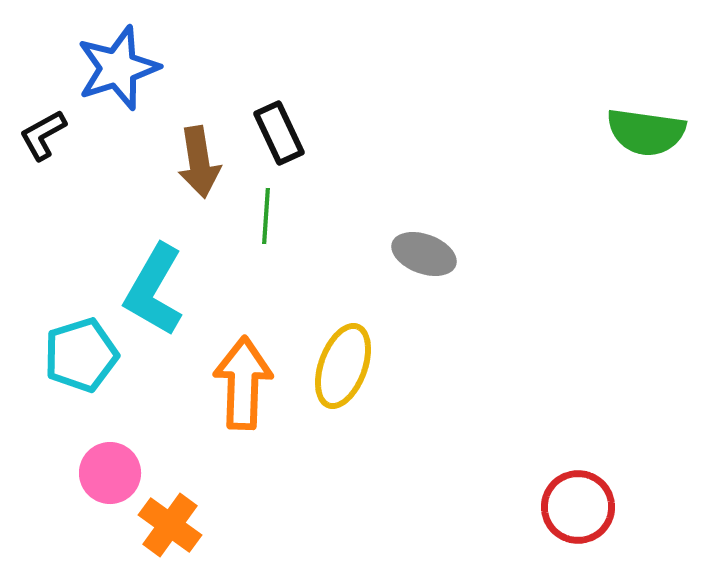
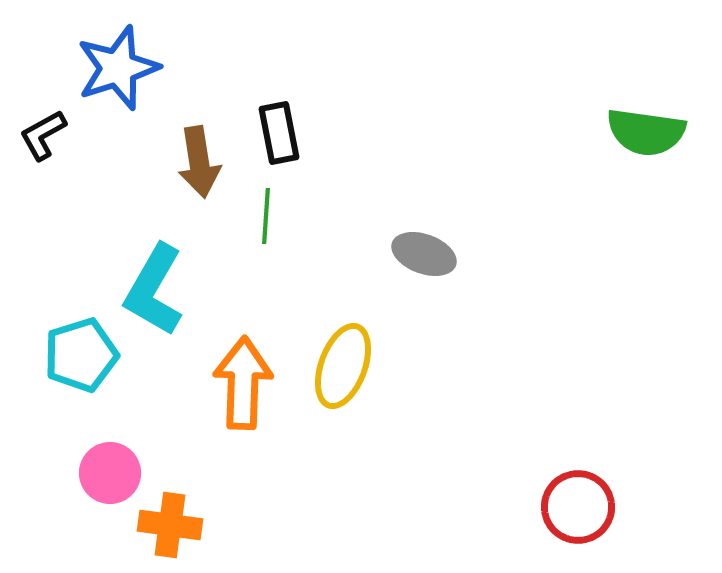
black rectangle: rotated 14 degrees clockwise
orange cross: rotated 28 degrees counterclockwise
